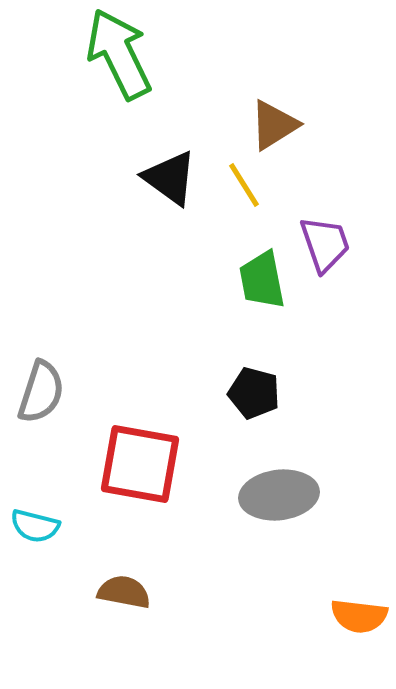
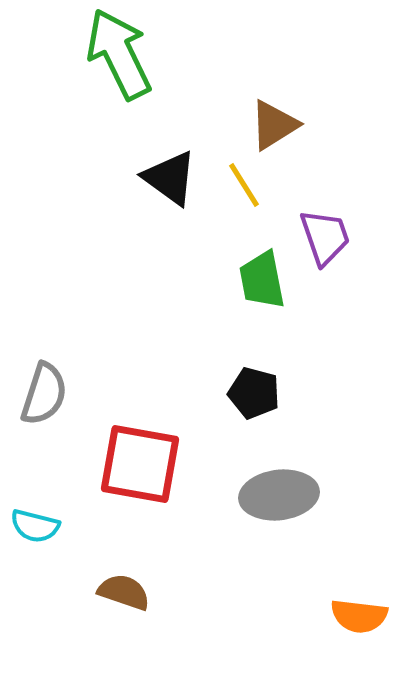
purple trapezoid: moved 7 px up
gray semicircle: moved 3 px right, 2 px down
brown semicircle: rotated 8 degrees clockwise
